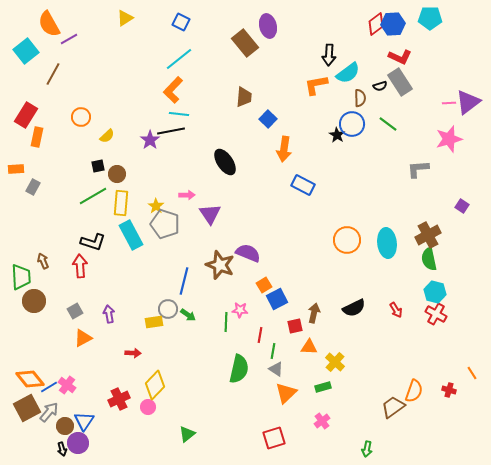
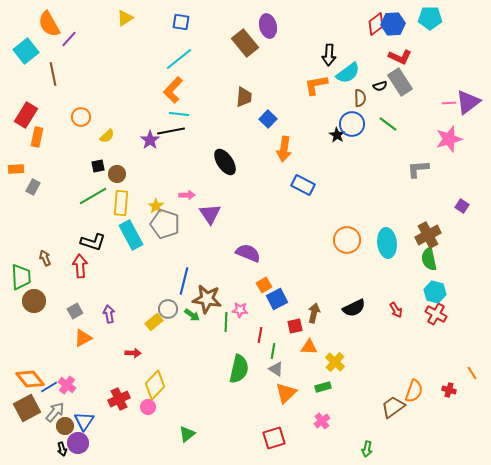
blue square at (181, 22): rotated 18 degrees counterclockwise
purple line at (69, 39): rotated 18 degrees counterclockwise
brown line at (53, 74): rotated 40 degrees counterclockwise
brown arrow at (43, 261): moved 2 px right, 3 px up
brown star at (220, 265): moved 13 px left, 34 px down; rotated 12 degrees counterclockwise
green arrow at (188, 315): moved 4 px right
yellow rectangle at (154, 322): rotated 30 degrees counterclockwise
gray arrow at (49, 412): moved 6 px right
